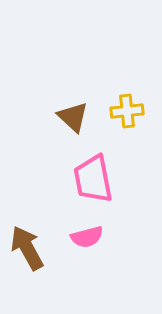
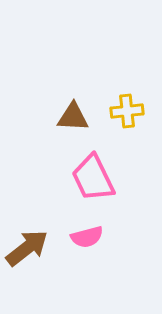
brown triangle: rotated 40 degrees counterclockwise
pink trapezoid: moved 1 px up; rotated 15 degrees counterclockwise
brown arrow: rotated 81 degrees clockwise
